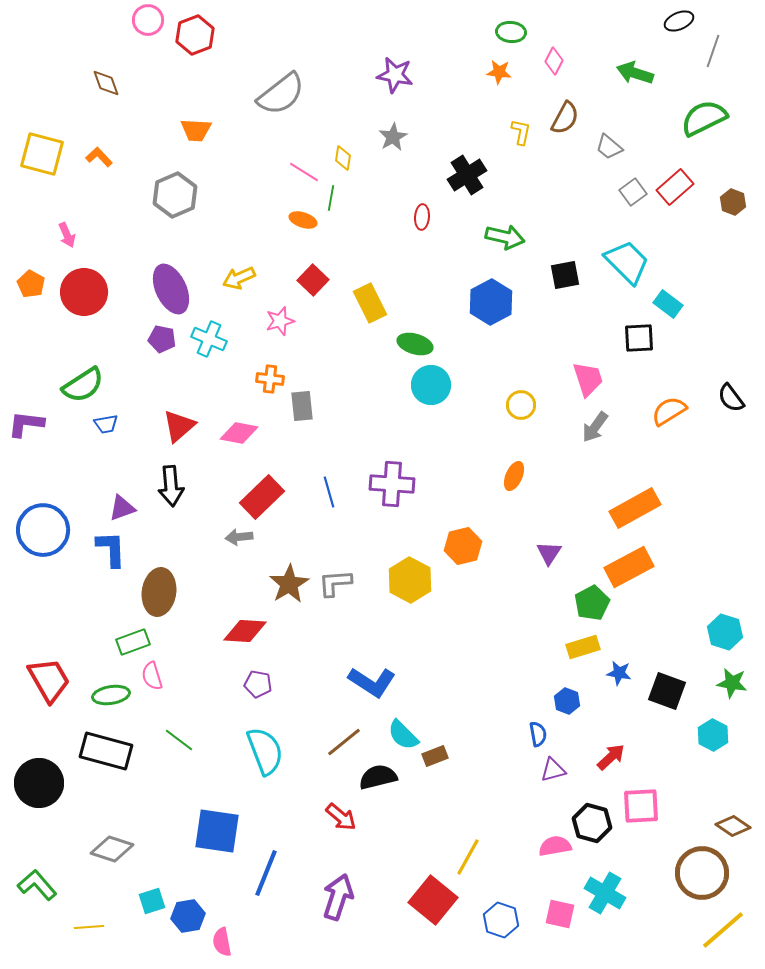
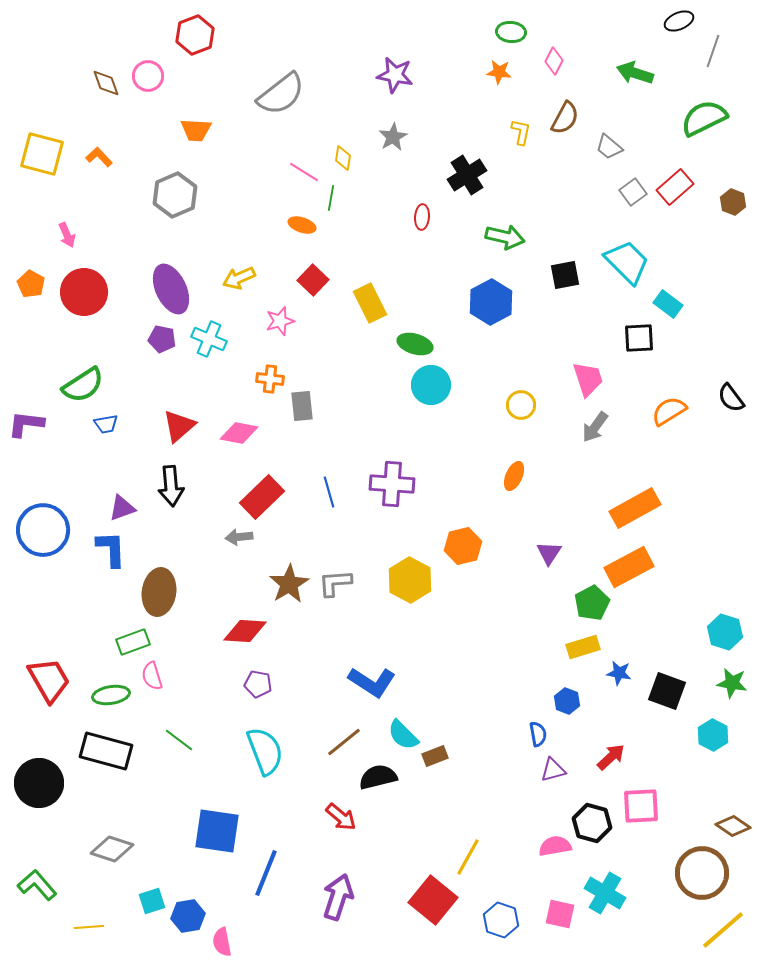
pink circle at (148, 20): moved 56 px down
orange ellipse at (303, 220): moved 1 px left, 5 px down
